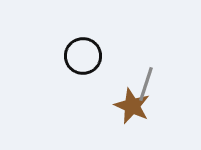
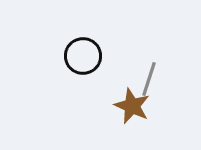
gray line: moved 3 px right, 5 px up
